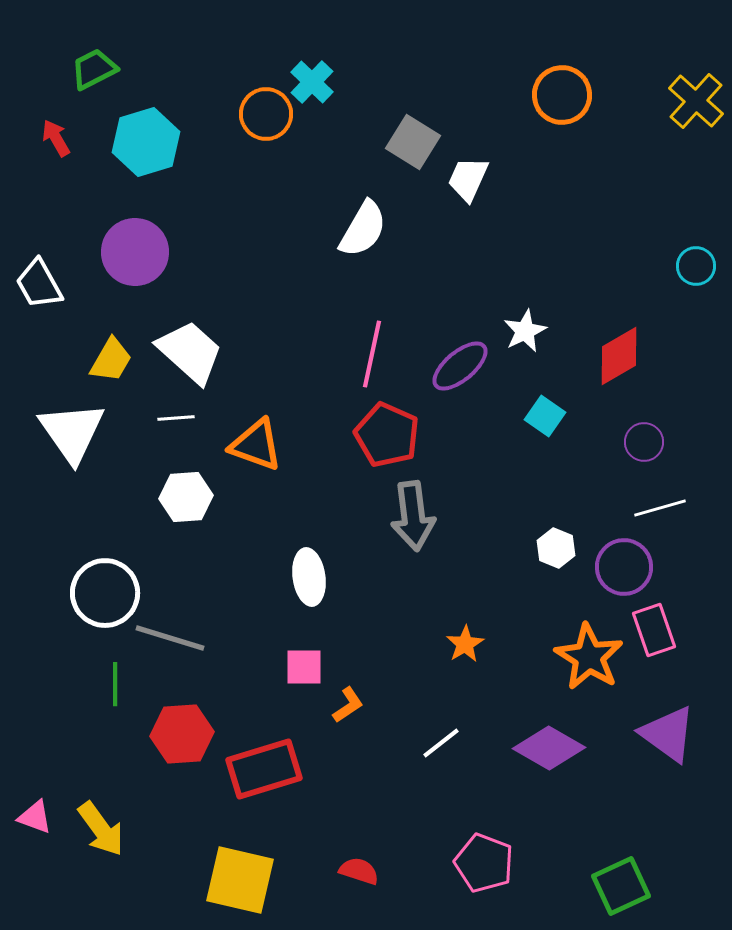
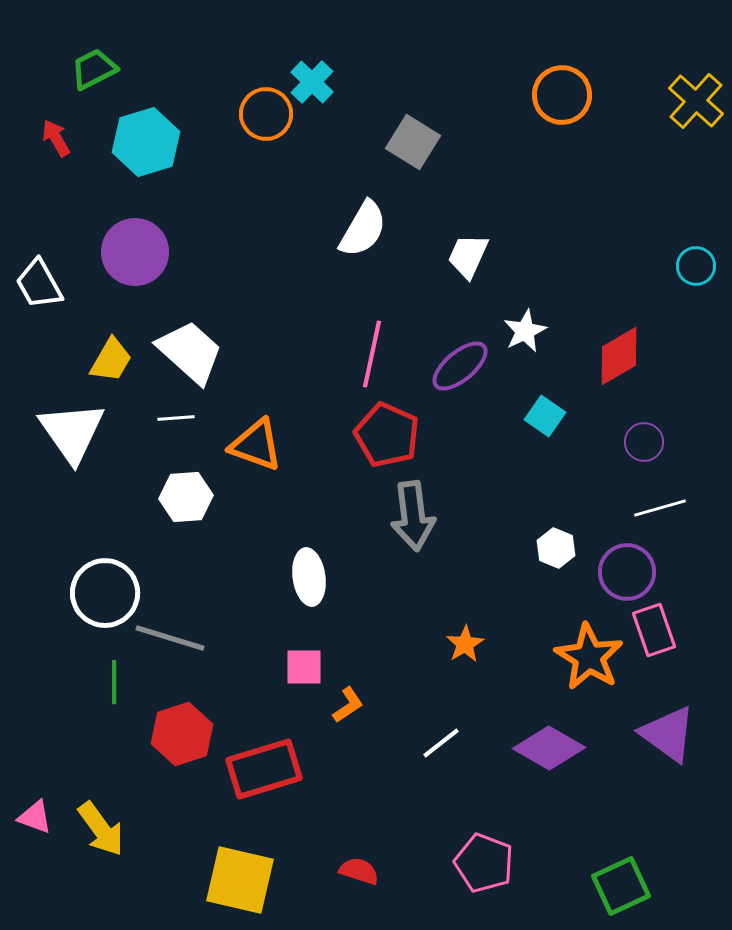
white trapezoid at (468, 179): moved 77 px down
purple circle at (624, 567): moved 3 px right, 5 px down
green line at (115, 684): moved 1 px left, 2 px up
red hexagon at (182, 734): rotated 14 degrees counterclockwise
